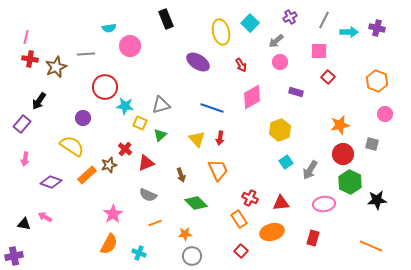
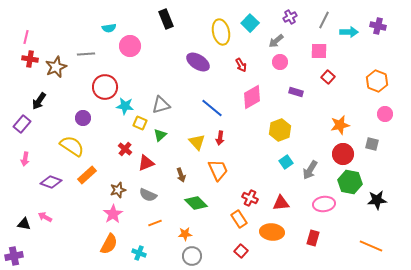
purple cross at (377, 28): moved 1 px right, 2 px up
blue line at (212, 108): rotated 20 degrees clockwise
yellow triangle at (197, 139): moved 3 px down
brown star at (109, 165): moved 9 px right, 25 px down
green hexagon at (350, 182): rotated 15 degrees counterclockwise
orange ellipse at (272, 232): rotated 20 degrees clockwise
